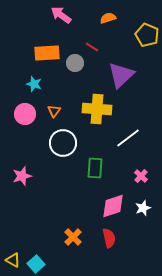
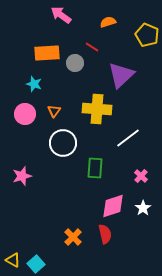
orange semicircle: moved 4 px down
white star: rotated 14 degrees counterclockwise
red semicircle: moved 4 px left, 4 px up
